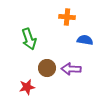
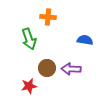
orange cross: moved 19 px left
red star: moved 2 px right, 1 px up
